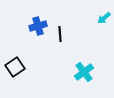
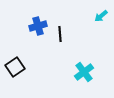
cyan arrow: moved 3 px left, 2 px up
